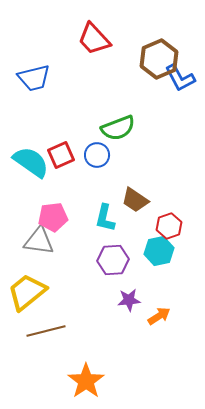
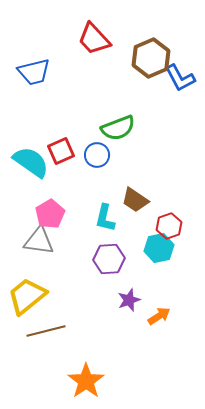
brown hexagon: moved 8 px left, 1 px up
blue trapezoid: moved 6 px up
red square: moved 4 px up
pink pentagon: moved 3 px left, 3 px up; rotated 24 degrees counterclockwise
cyan hexagon: moved 3 px up
purple hexagon: moved 4 px left, 1 px up
yellow trapezoid: moved 4 px down
purple star: rotated 15 degrees counterclockwise
